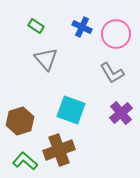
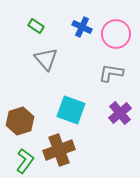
gray L-shape: moved 1 px left; rotated 130 degrees clockwise
purple cross: moved 1 px left
green L-shape: rotated 85 degrees clockwise
